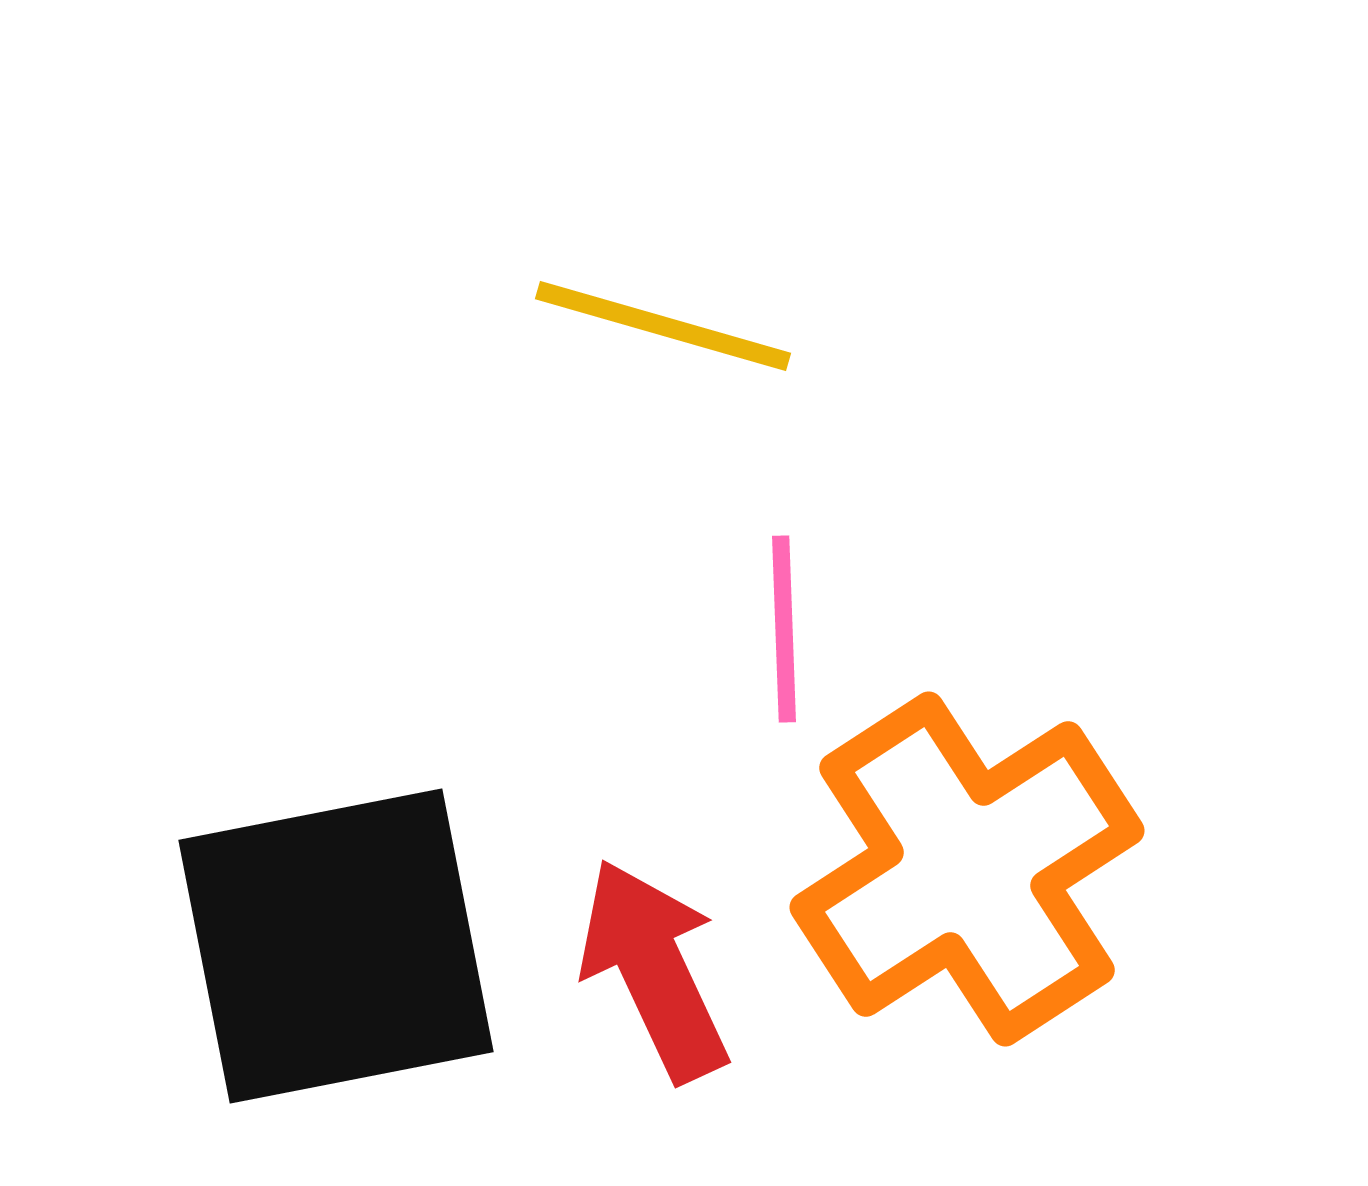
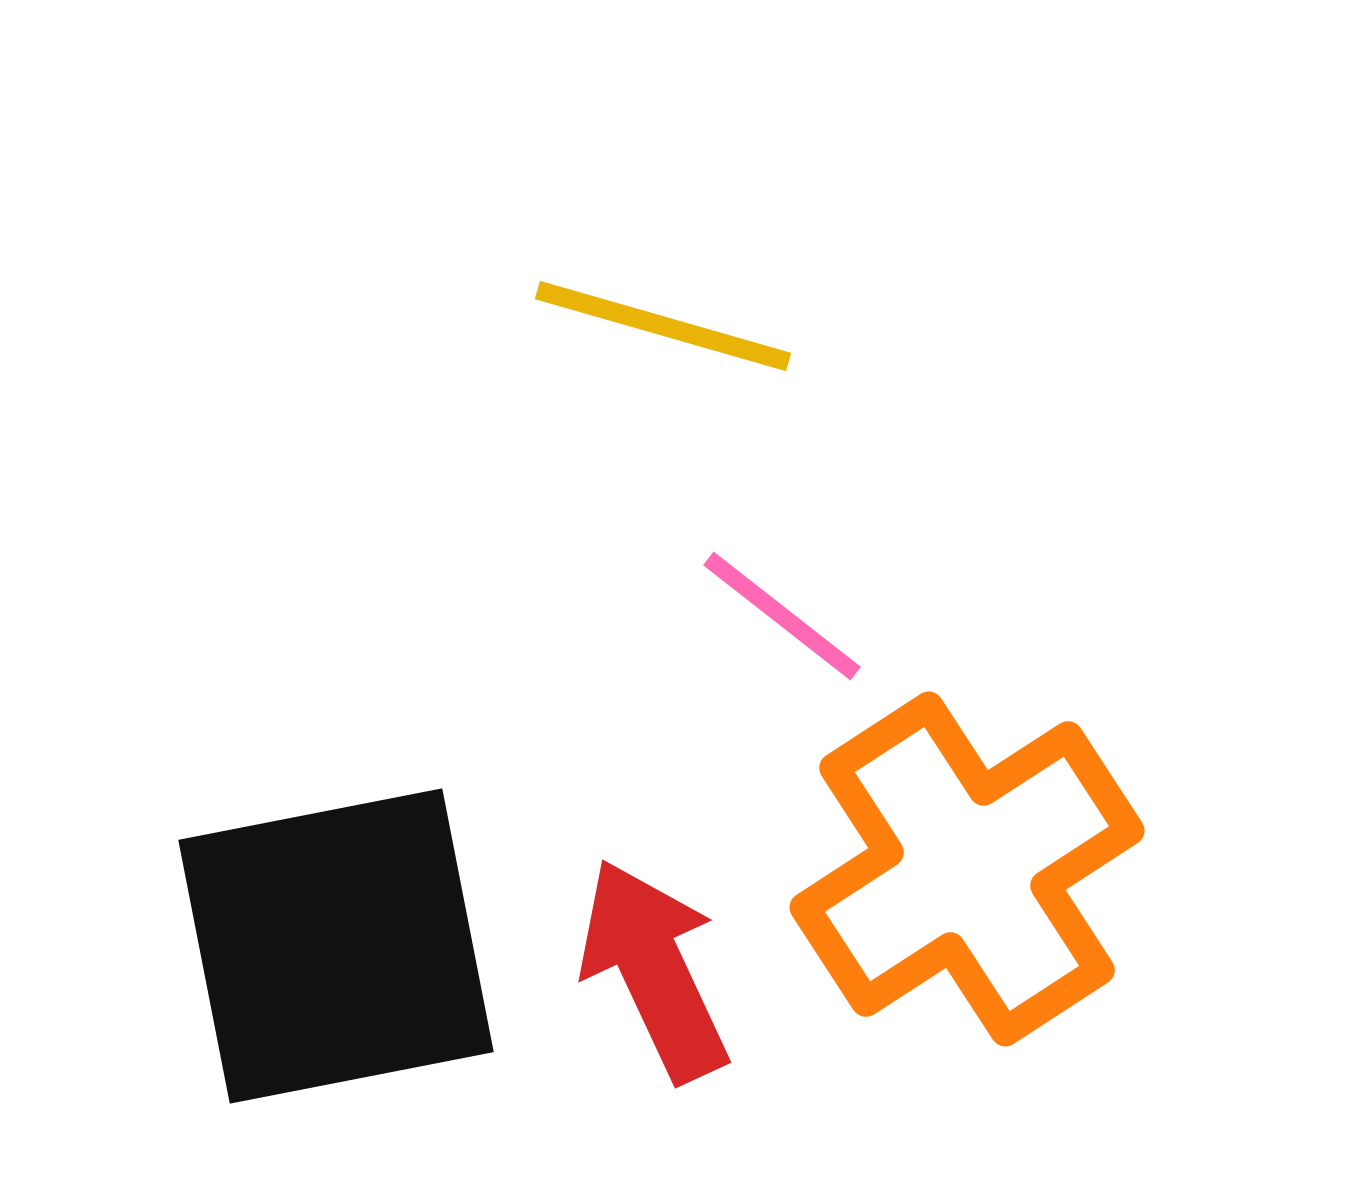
pink line: moved 2 px left, 13 px up; rotated 50 degrees counterclockwise
